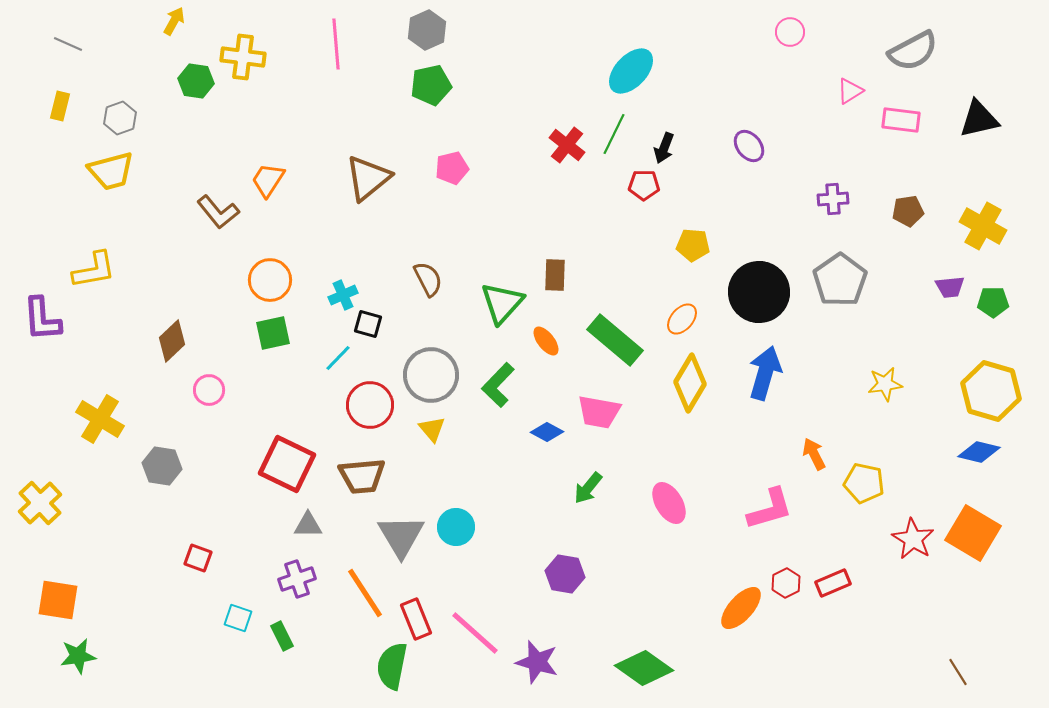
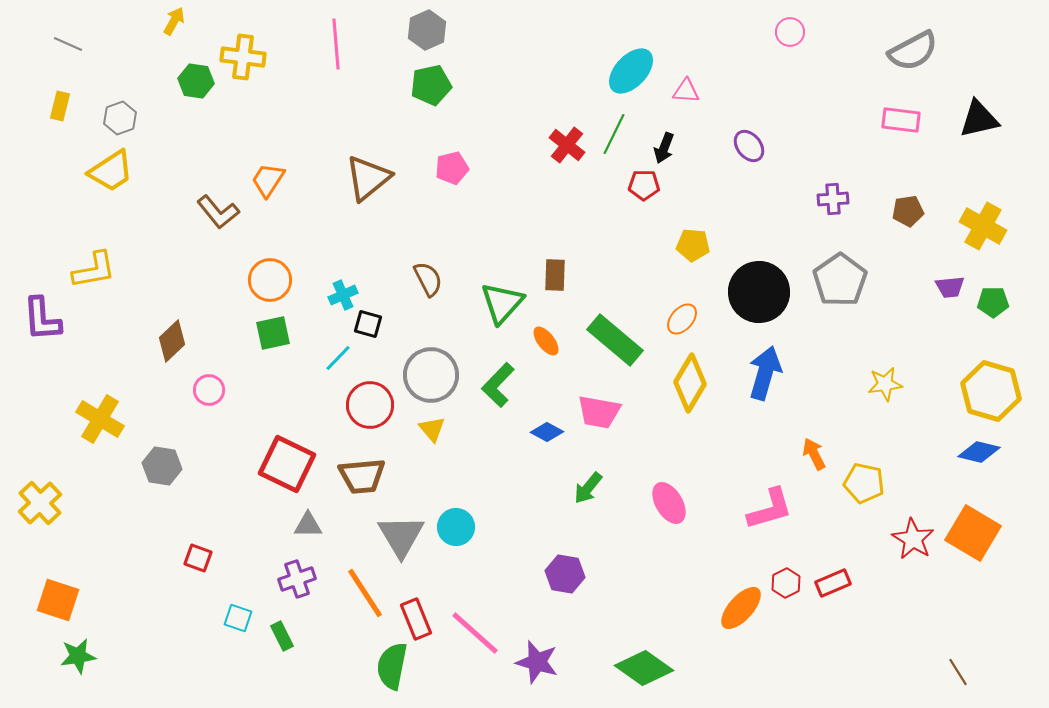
pink triangle at (850, 91): moved 164 px left; rotated 36 degrees clockwise
yellow trapezoid at (111, 171): rotated 18 degrees counterclockwise
orange square at (58, 600): rotated 9 degrees clockwise
